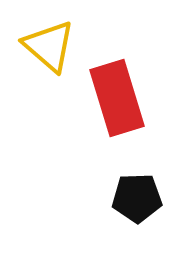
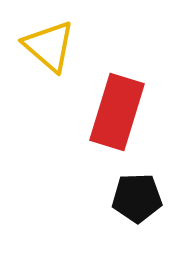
red rectangle: moved 14 px down; rotated 34 degrees clockwise
